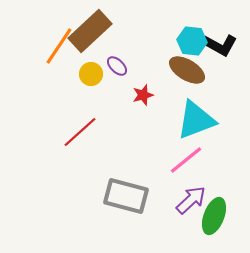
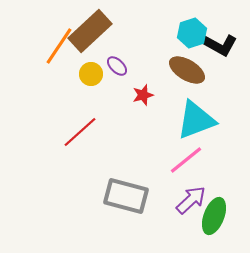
cyan hexagon: moved 8 px up; rotated 24 degrees counterclockwise
